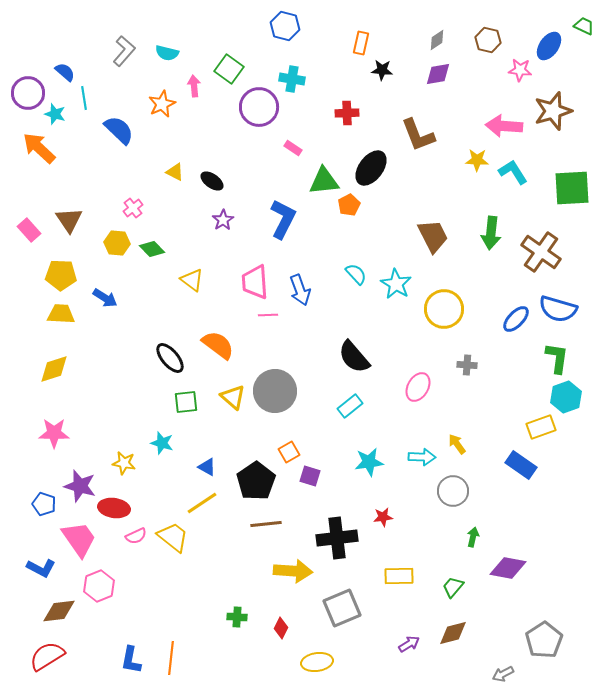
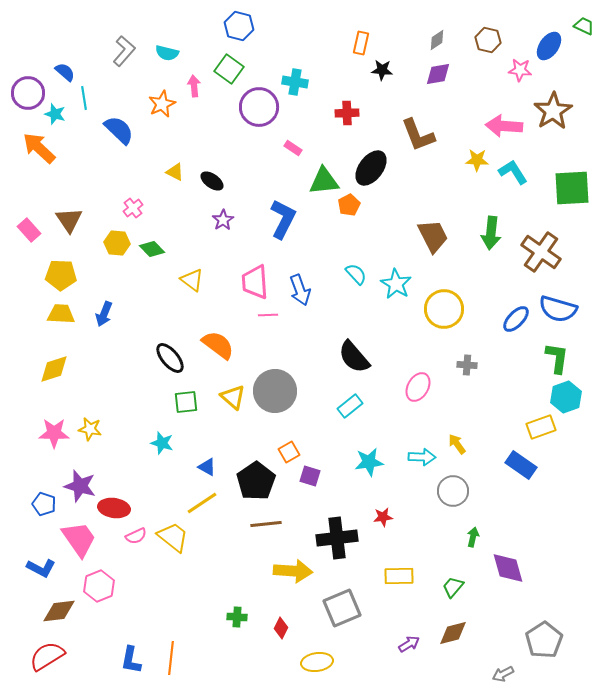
blue hexagon at (285, 26): moved 46 px left
cyan cross at (292, 79): moved 3 px right, 3 px down
brown star at (553, 111): rotated 15 degrees counterclockwise
blue arrow at (105, 298): moved 1 px left, 16 px down; rotated 80 degrees clockwise
yellow star at (124, 463): moved 34 px left, 34 px up
purple diamond at (508, 568): rotated 63 degrees clockwise
